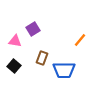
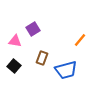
blue trapezoid: moved 2 px right; rotated 15 degrees counterclockwise
